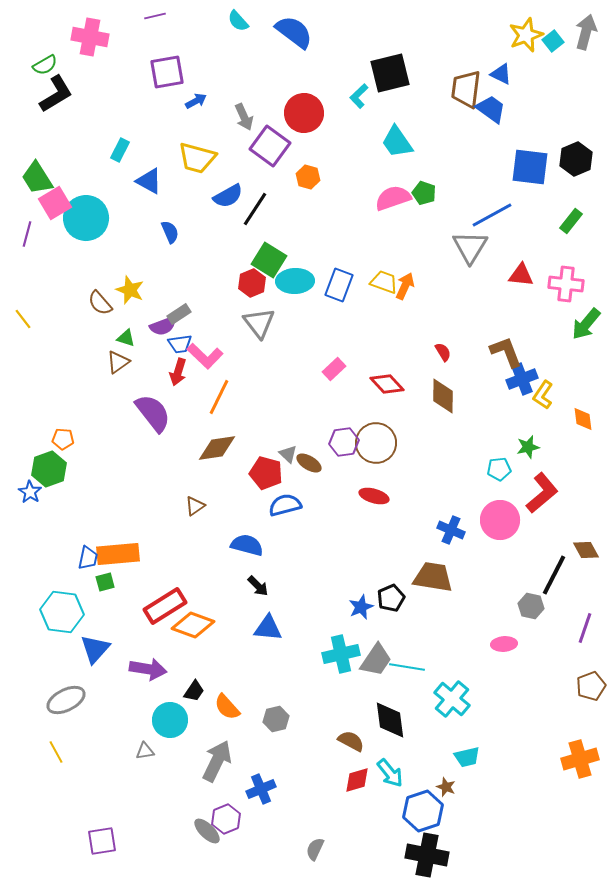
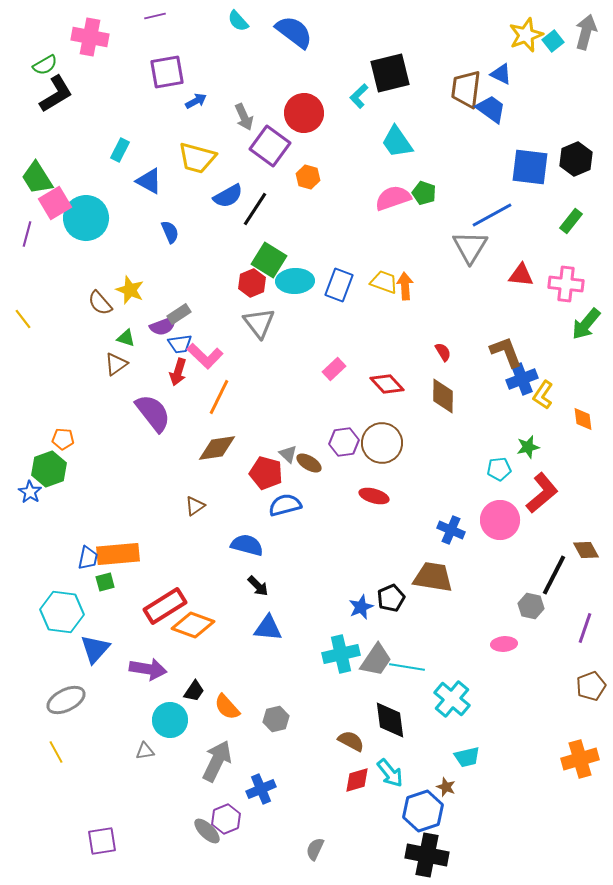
orange arrow at (405, 286): rotated 28 degrees counterclockwise
brown triangle at (118, 362): moved 2 px left, 2 px down
brown circle at (376, 443): moved 6 px right
